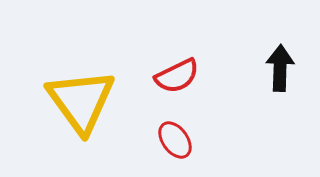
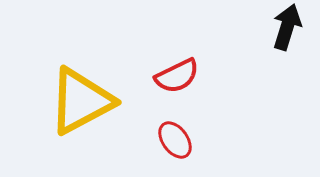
black arrow: moved 7 px right, 41 px up; rotated 15 degrees clockwise
yellow triangle: rotated 38 degrees clockwise
